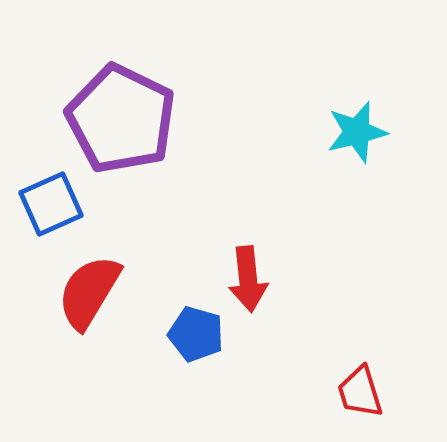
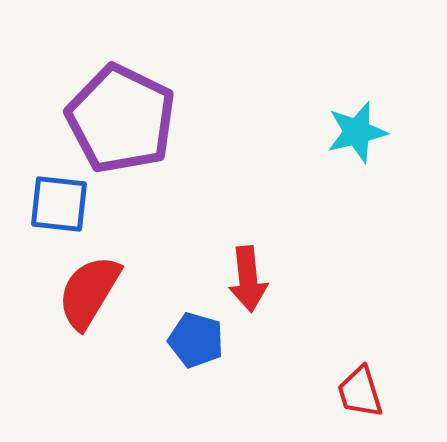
blue square: moved 8 px right; rotated 30 degrees clockwise
blue pentagon: moved 6 px down
